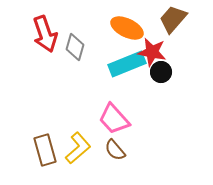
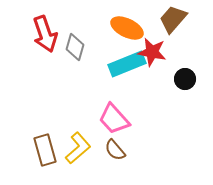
black circle: moved 24 px right, 7 px down
